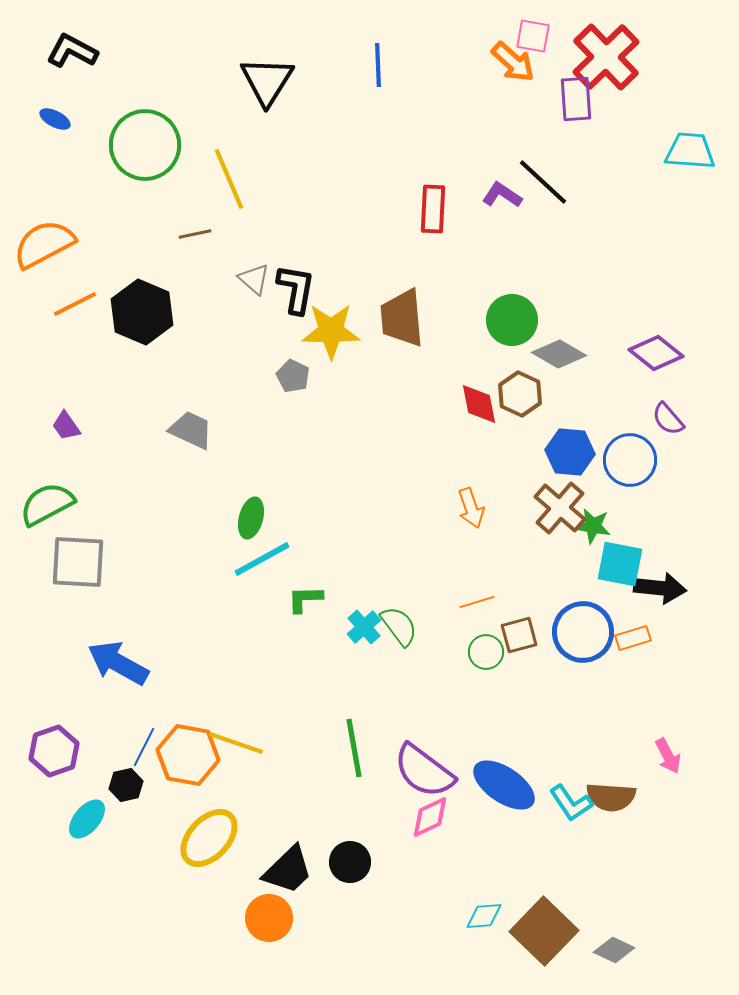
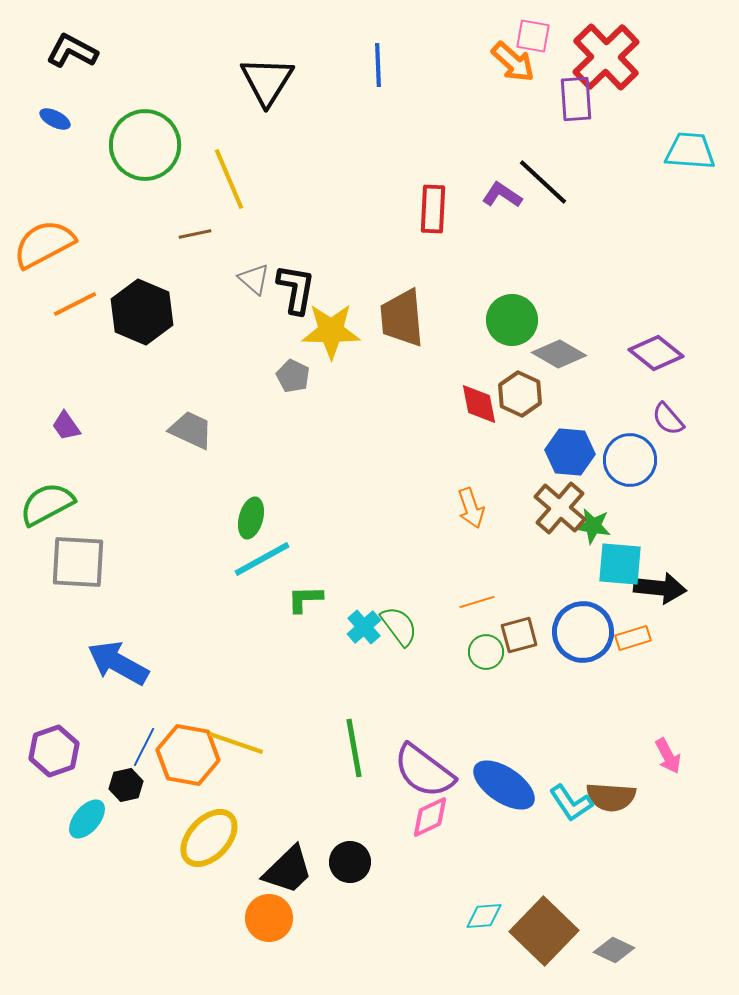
cyan square at (620, 564): rotated 6 degrees counterclockwise
